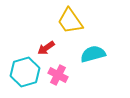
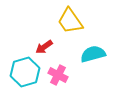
red arrow: moved 2 px left, 1 px up
